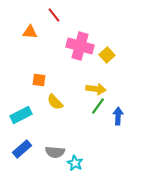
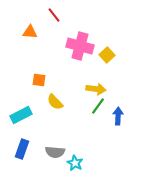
blue rectangle: rotated 30 degrees counterclockwise
